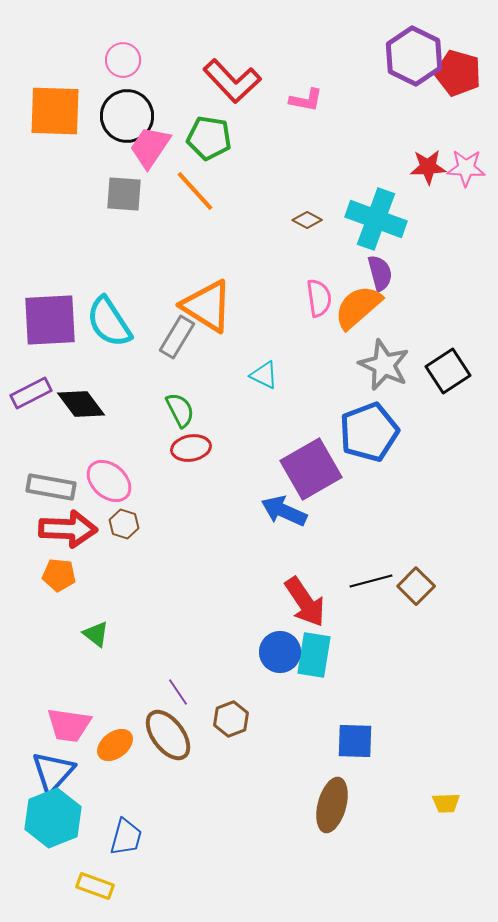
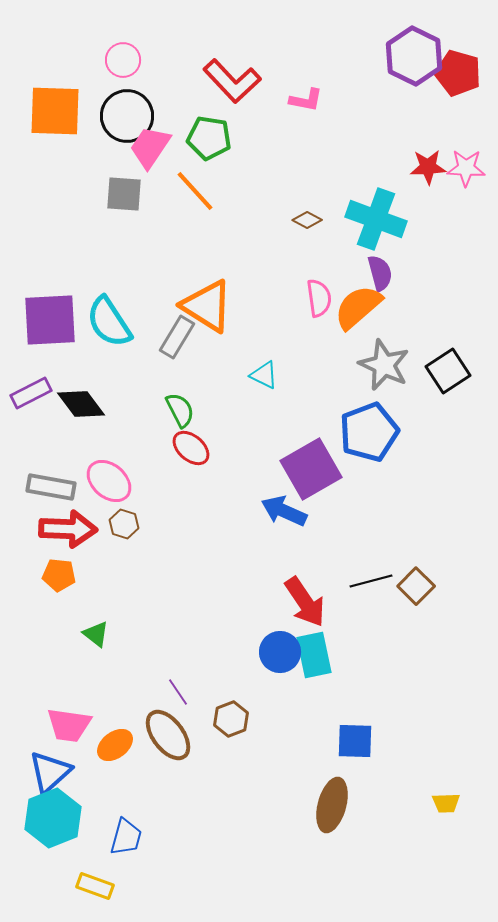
red ellipse at (191, 448): rotated 51 degrees clockwise
cyan rectangle at (314, 655): rotated 21 degrees counterclockwise
blue triangle at (53, 772): moved 3 px left; rotated 6 degrees clockwise
